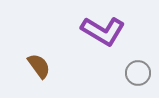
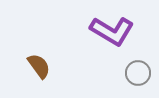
purple L-shape: moved 9 px right
